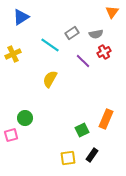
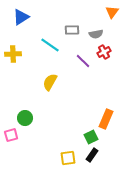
gray rectangle: moved 3 px up; rotated 32 degrees clockwise
yellow cross: rotated 21 degrees clockwise
yellow semicircle: moved 3 px down
green square: moved 9 px right, 7 px down
